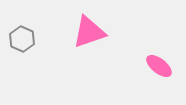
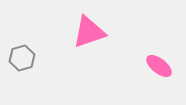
gray hexagon: moved 19 px down; rotated 20 degrees clockwise
